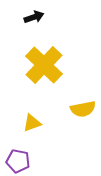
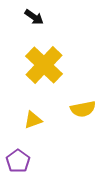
black arrow: rotated 54 degrees clockwise
yellow triangle: moved 1 px right, 3 px up
purple pentagon: rotated 25 degrees clockwise
